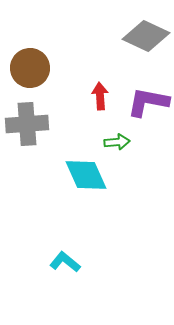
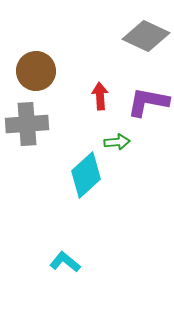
brown circle: moved 6 px right, 3 px down
cyan diamond: rotated 72 degrees clockwise
